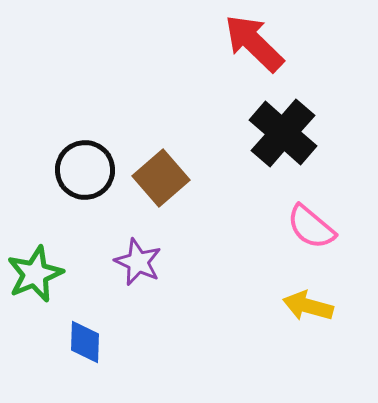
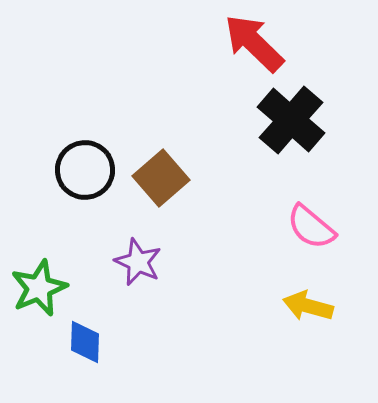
black cross: moved 8 px right, 13 px up
green star: moved 4 px right, 14 px down
